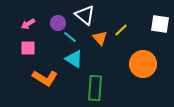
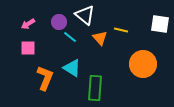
purple circle: moved 1 px right, 1 px up
yellow line: rotated 56 degrees clockwise
cyan triangle: moved 2 px left, 9 px down
orange L-shape: rotated 100 degrees counterclockwise
